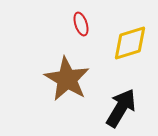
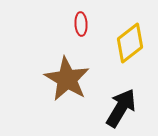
red ellipse: rotated 15 degrees clockwise
yellow diamond: rotated 21 degrees counterclockwise
